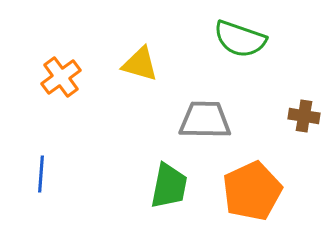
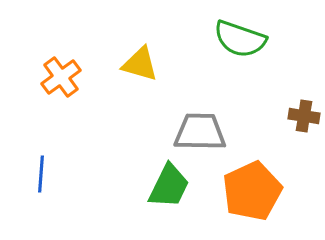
gray trapezoid: moved 5 px left, 12 px down
green trapezoid: rotated 15 degrees clockwise
